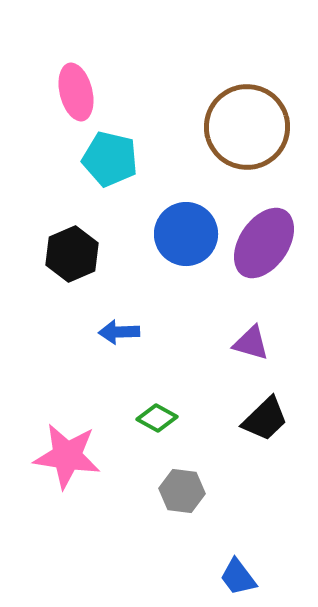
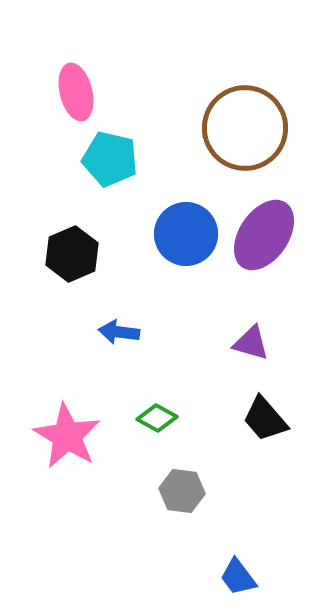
brown circle: moved 2 px left, 1 px down
purple ellipse: moved 8 px up
blue arrow: rotated 9 degrees clockwise
black trapezoid: rotated 93 degrees clockwise
pink star: moved 20 px up; rotated 22 degrees clockwise
